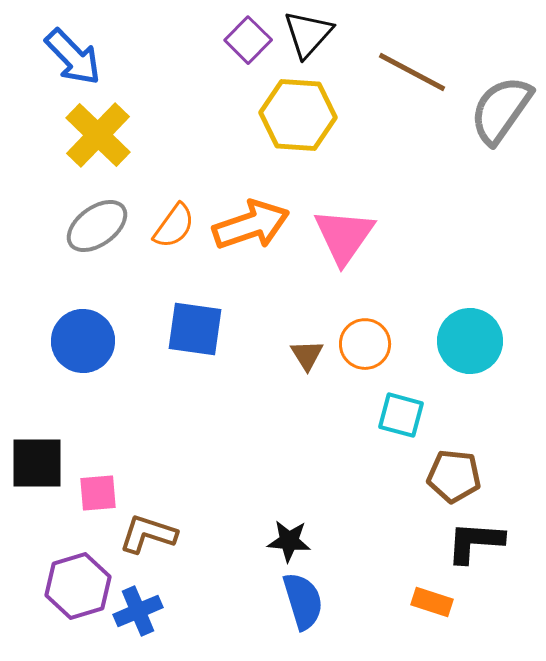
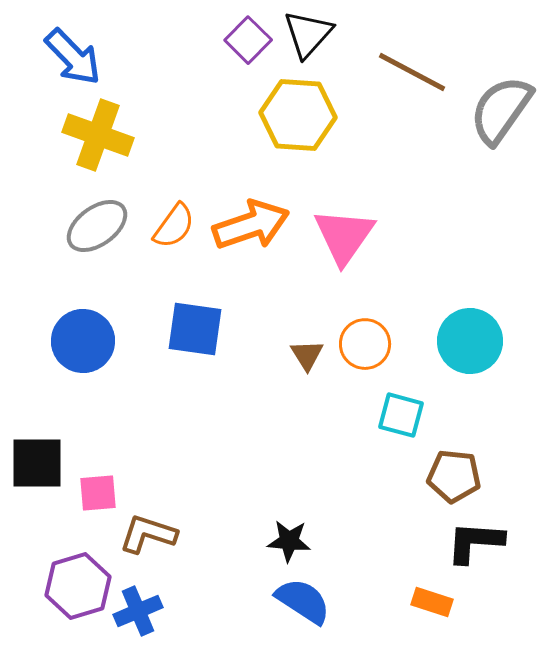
yellow cross: rotated 24 degrees counterclockwise
blue semicircle: rotated 40 degrees counterclockwise
